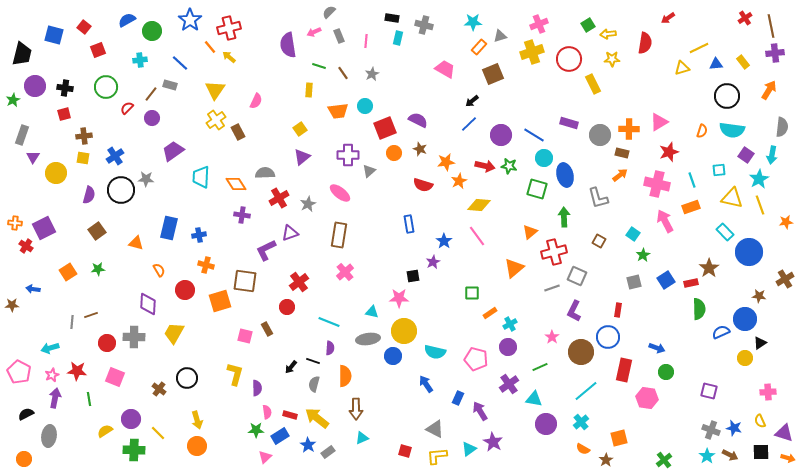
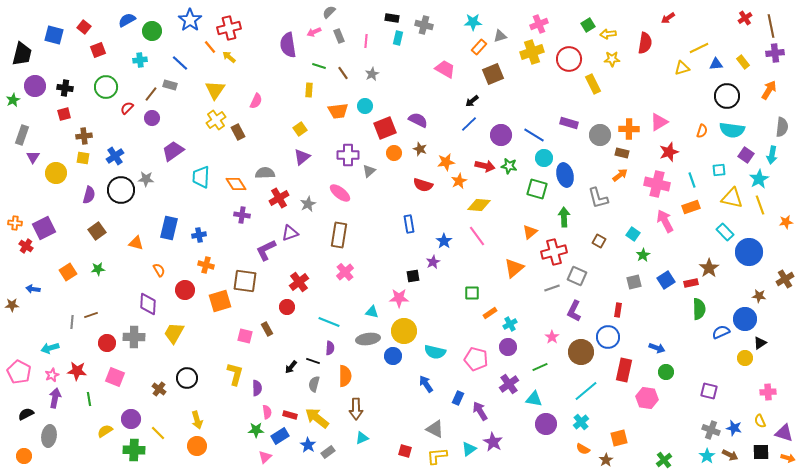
orange circle at (24, 459): moved 3 px up
